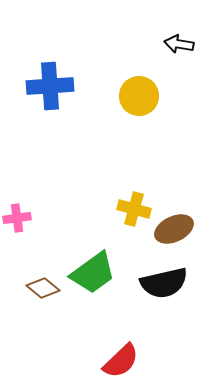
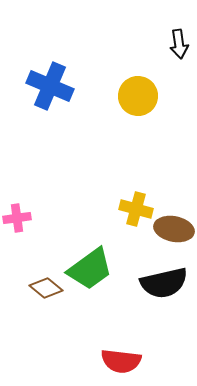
black arrow: rotated 108 degrees counterclockwise
blue cross: rotated 27 degrees clockwise
yellow circle: moved 1 px left
yellow cross: moved 2 px right
brown ellipse: rotated 36 degrees clockwise
green trapezoid: moved 3 px left, 4 px up
brown diamond: moved 3 px right
red semicircle: rotated 51 degrees clockwise
